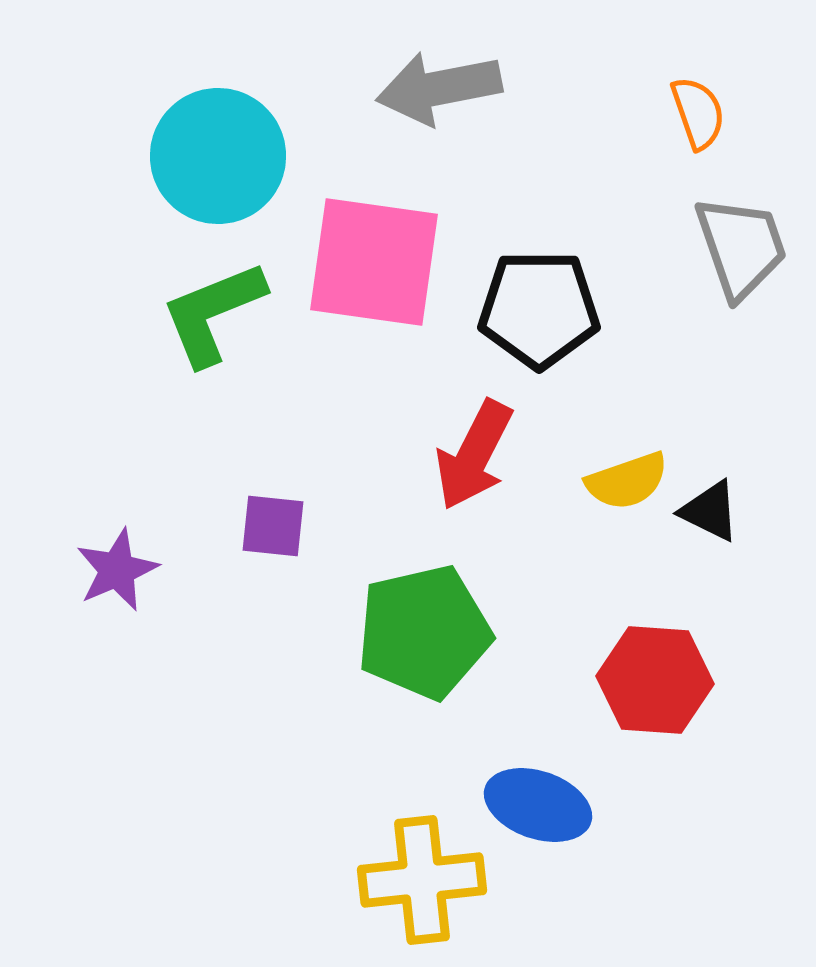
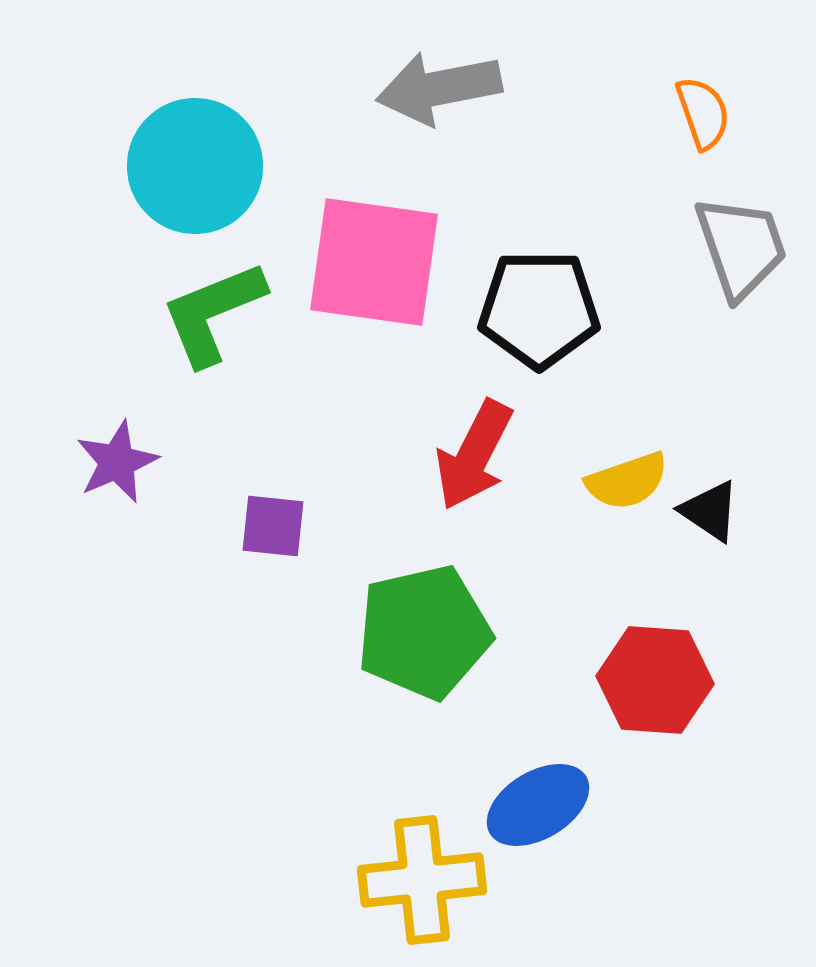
orange semicircle: moved 5 px right
cyan circle: moved 23 px left, 10 px down
black triangle: rotated 8 degrees clockwise
purple star: moved 108 px up
blue ellipse: rotated 50 degrees counterclockwise
